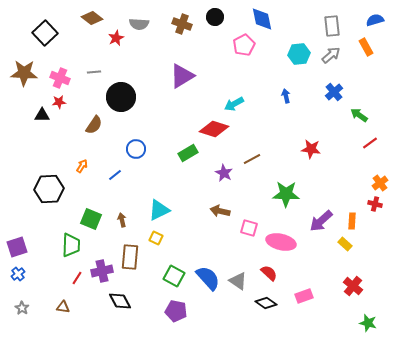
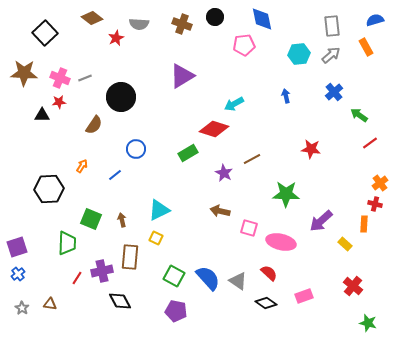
pink pentagon at (244, 45): rotated 20 degrees clockwise
gray line at (94, 72): moved 9 px left, 6 px down; rotated 16 degrees counterclockwise
orange rectangle at (352, 221): moved 12 px right, 3 px down
green trapezoid at (71, 245): moved 4 px left, 2 px up
brown triangle at (63, 307): moved 13 px left, 3 px up
